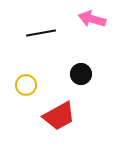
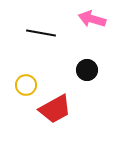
black line: rotated 20 degrees clockwise
black circle: moved 6 px right, 4 px up
red trapezoid: moved 4 px left, 7 px up
